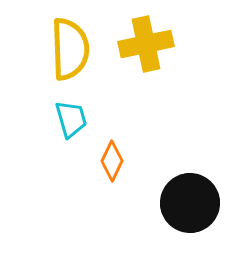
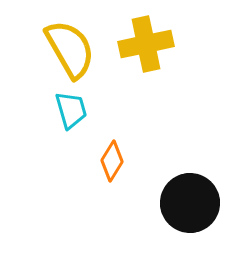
yellow semicircle: rotated 28 degrees counterclockwise
cyan trapezoid: moved 9 px up
orange diamond: rotated 6 degrees clockwise
